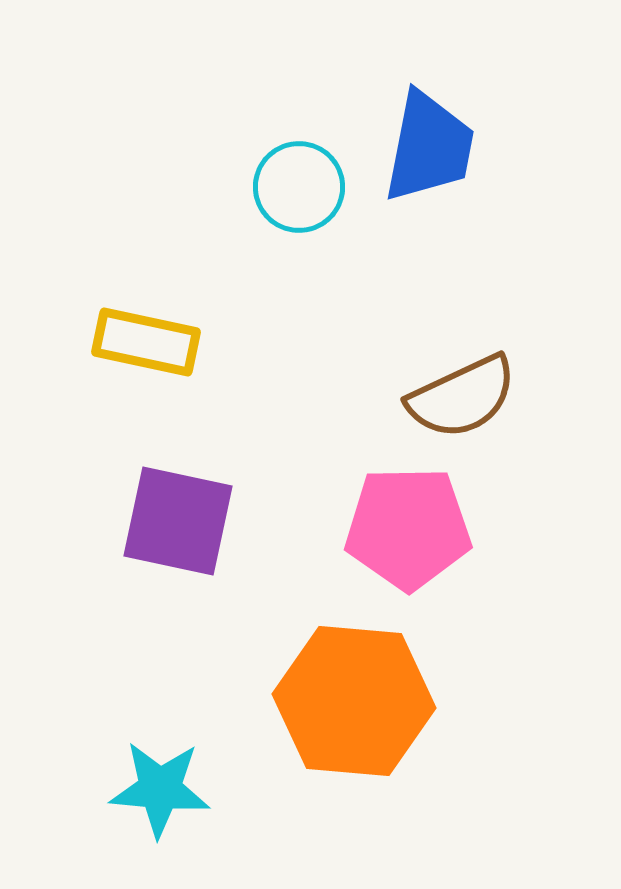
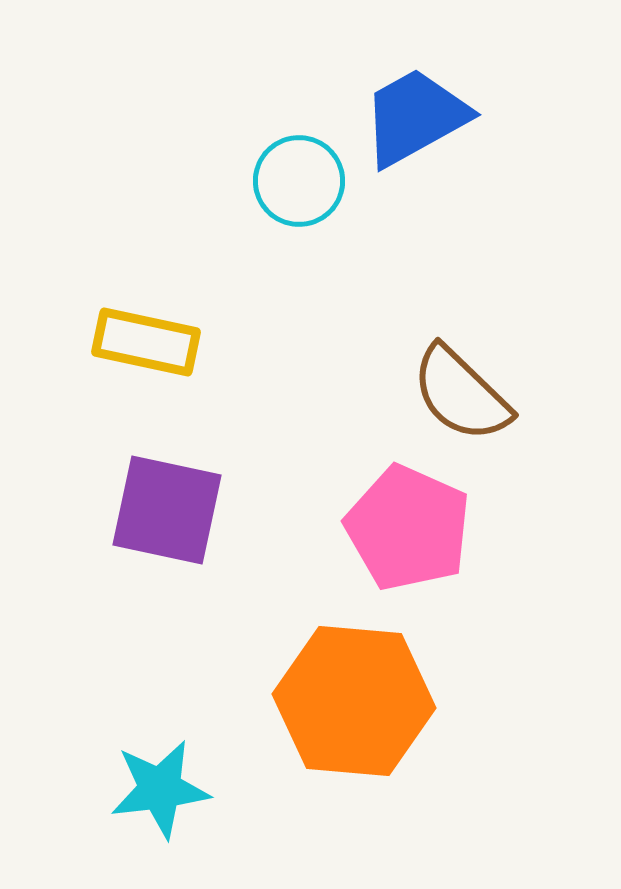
blue trapezoid: moved 14 px left, 30 px up; rotated 130 degrees counterclockwise
cyan circle: moved 6 px up
brown semicircle: moved 1 px left, 3 px up; rotated 69 degrees clockwise
purple square: moved 11 px left, 11 px up
pink pentagon: rotated 25 degrees clockwise
cyan star: rotated 12 degrees counterclockwise
